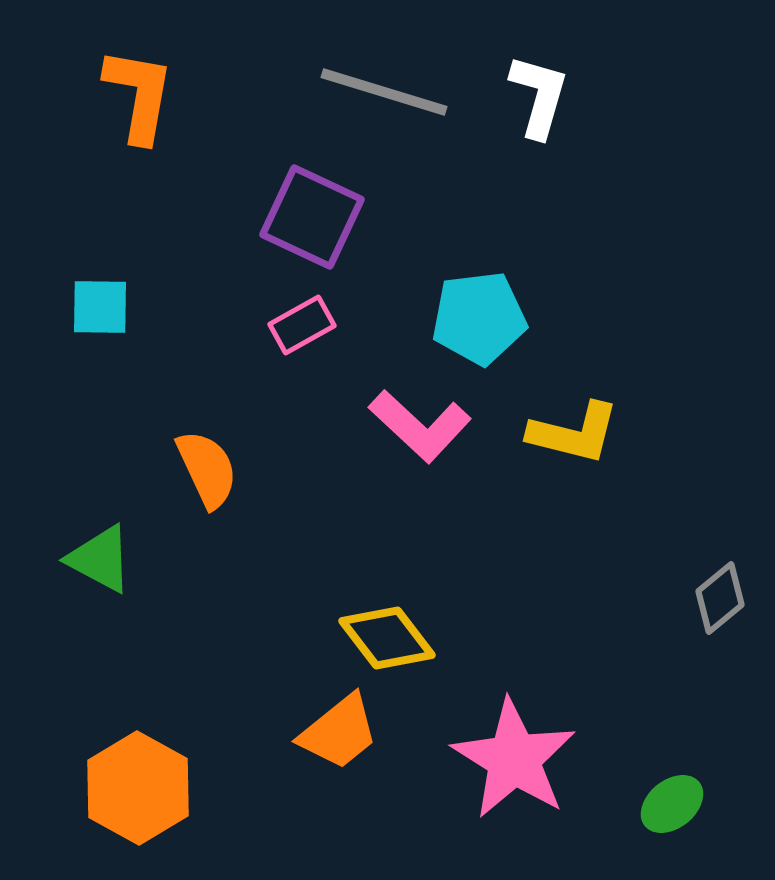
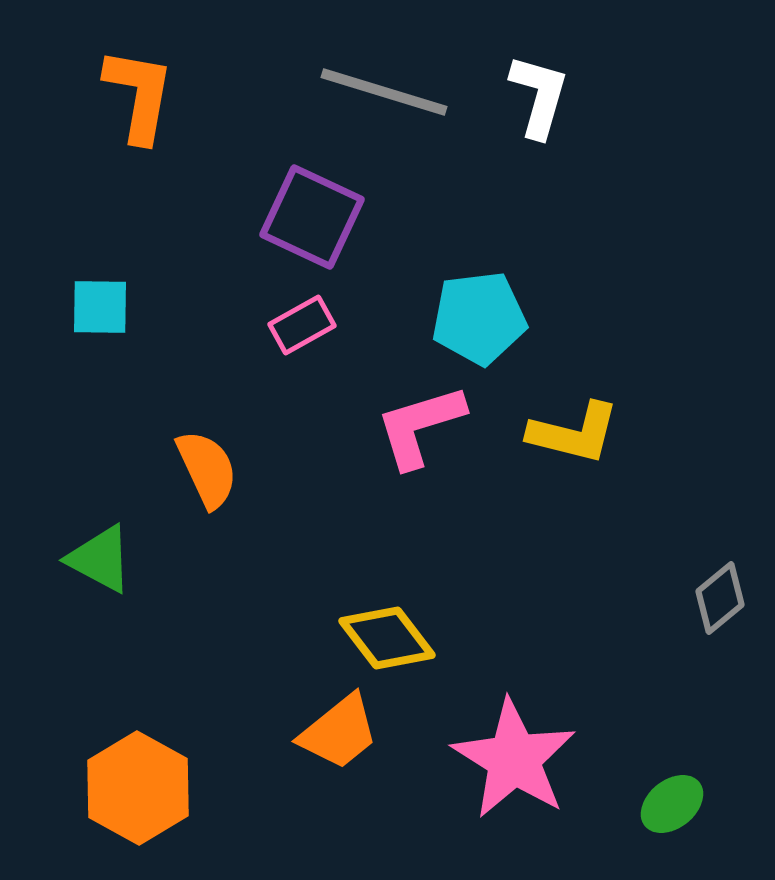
pink L-shape: rotated 120 degrees clockwise
